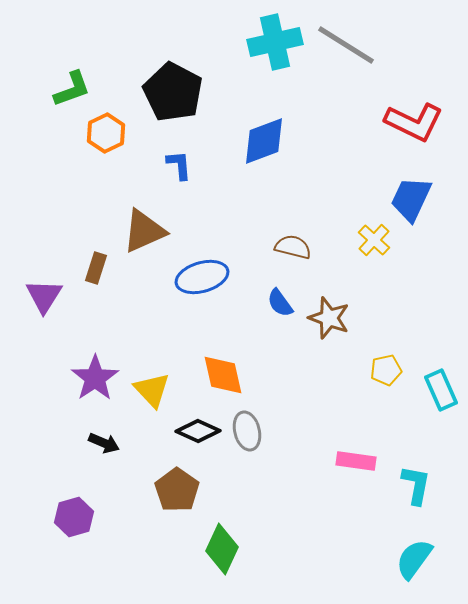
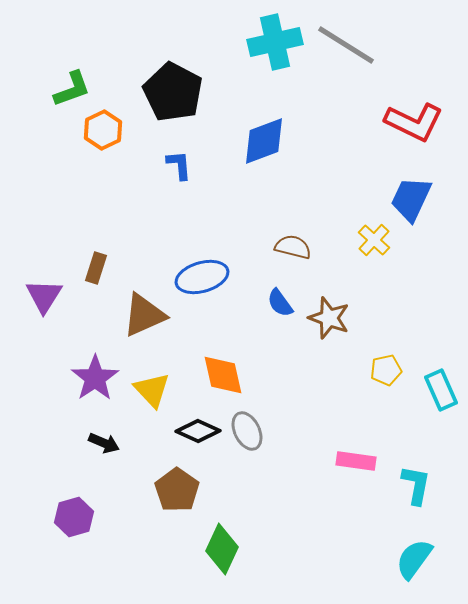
orange hexagon: moved 3 px left, 3 px up
brown triangle: moved 84 px down
gray ellipse: rotated 12 degrees counterclockwise
